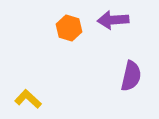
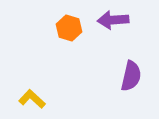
yellow L-shape: moved 4 px right
